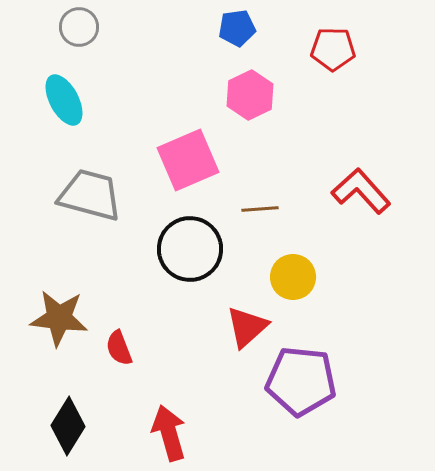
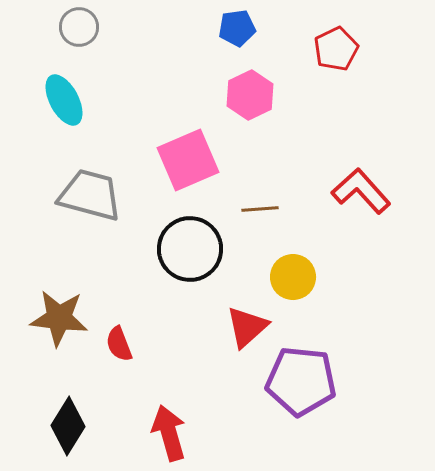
red pentagon: moved 3 px right; rotated 27 degrees counterclockwise
red semicircle: moved 4 px up
